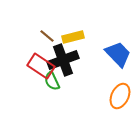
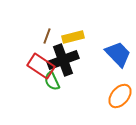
brown line: rotated 70 degrees clockwise
orange ellipse: rotated 15 degrees clockwise
